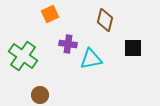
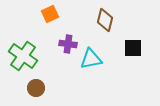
brown circle: moved 4 px left, 7 px up
